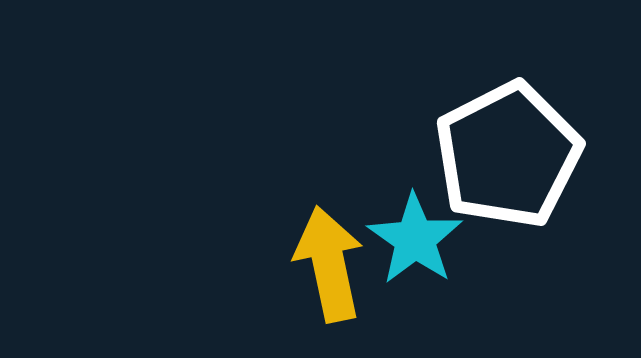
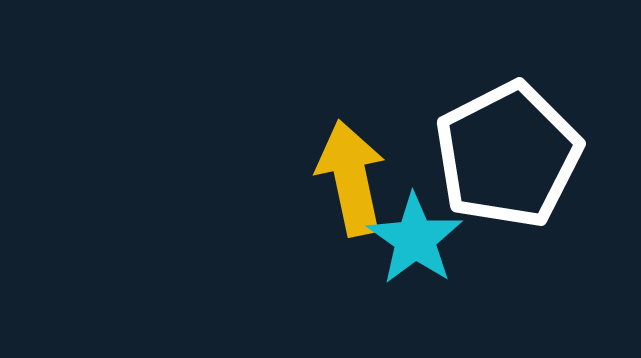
yellow arrow: moved 22 px right, 86 px up
